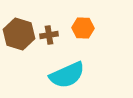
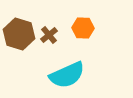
brown cross: rotated 30 degrees counterclockwise
